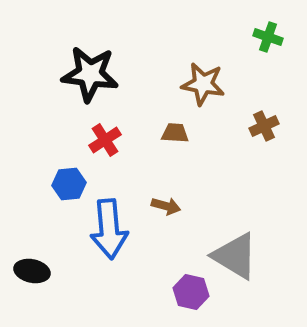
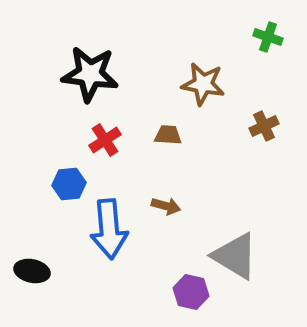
brown trapezoid: moved 7 px left, 2 px down
